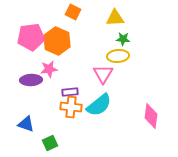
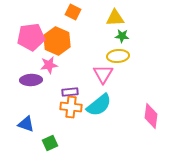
green star: moved 1 px left, 3 px up
pink star: moved 4 px up
